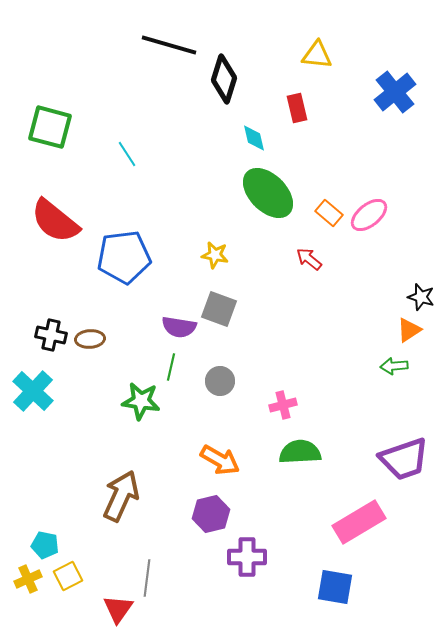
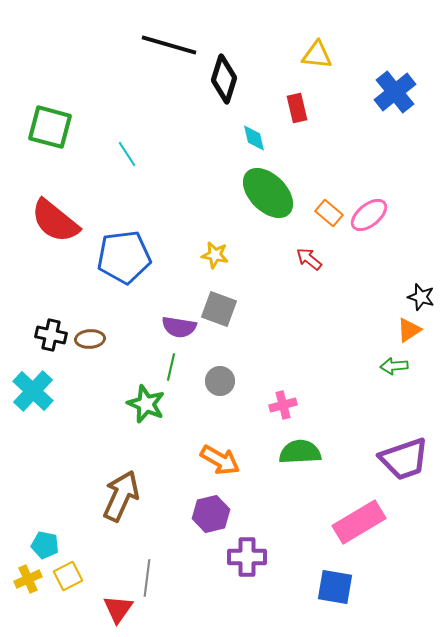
green star: moved 5 px right, 3 px down; rotated 15 degrees clockwise
